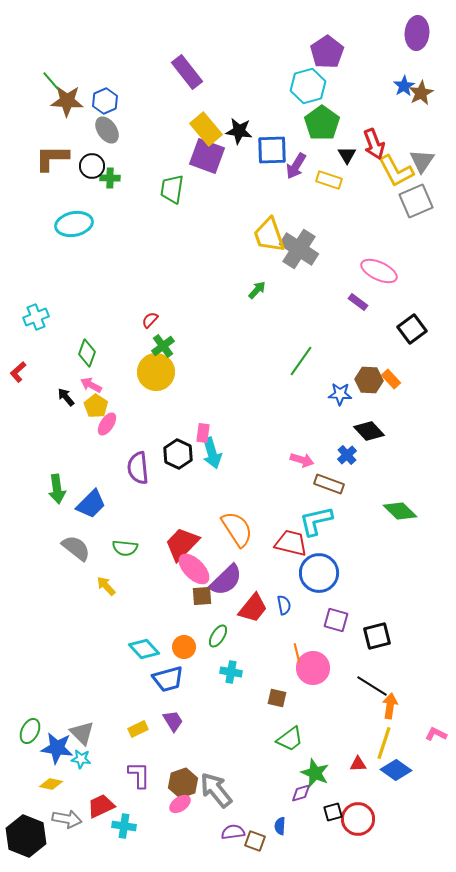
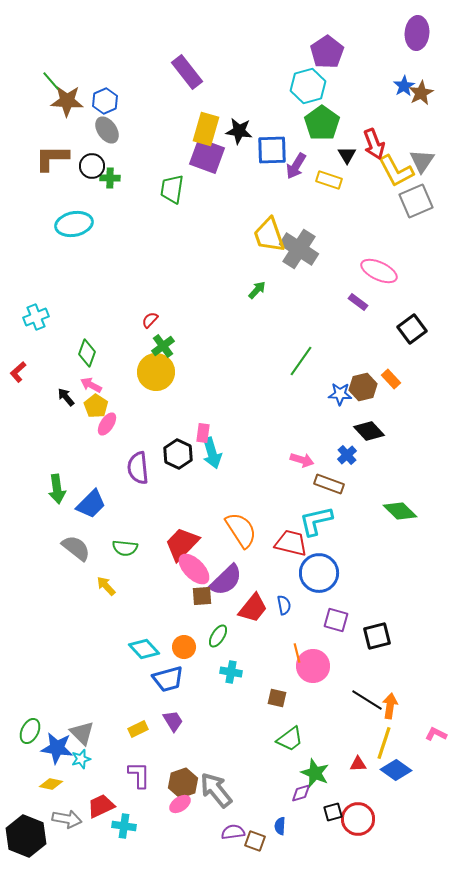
yellow rectangle at (206, 129): rotated 56 degrees clockwise
brown hexagon at (369, 380): moved 6 px left, 7 px down; rotated 16 degrees counterclockwise
orange semicircle at (237, 529): moved 4 px right, 1 px down
pink circle at (313, 668): moved 2 px up
black line at (372, 686): moved 5 px left, 14 px down
cyan star at (81, 759): rotated 24 degrees counterclockwise
